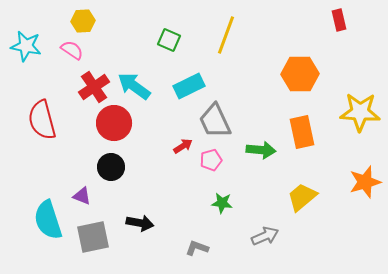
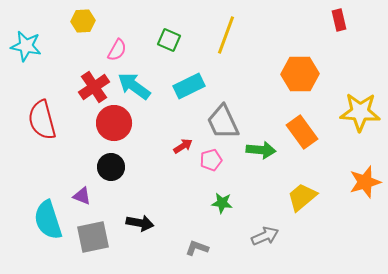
pink semicircle: moved 45 px right; rotated 85 degrees clockwise
gray trapezoid: moved 8 px right, 1 px down
orange rectangle: rotated 24 degrees counterclockwise
